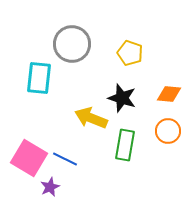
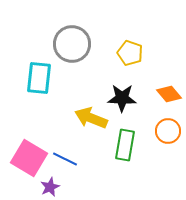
orange diamond: rotated 45 degrees clockwise
black star: rotated 16 degrees counterclockwise
